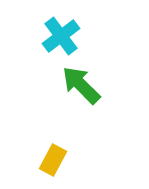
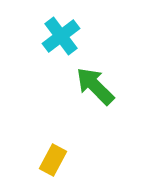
green arrow: moved 14 px right, 1 px down
